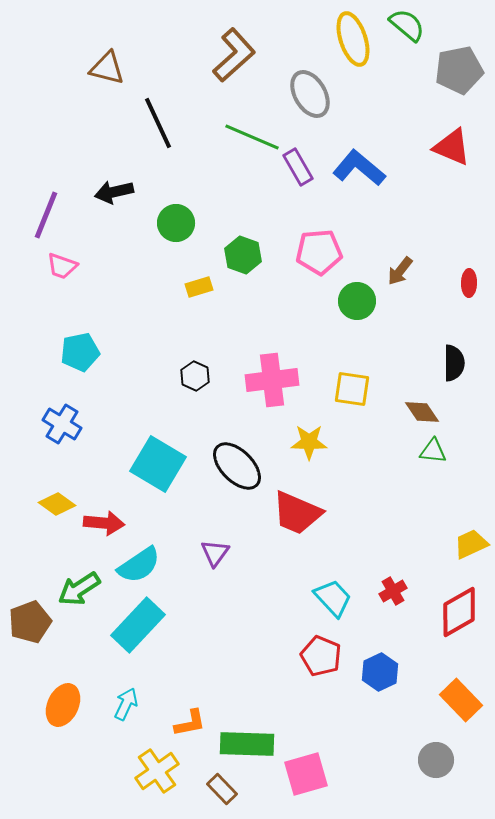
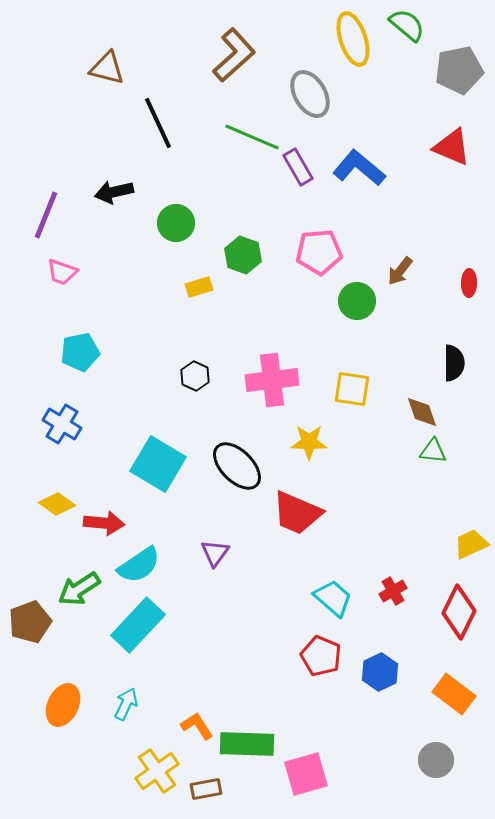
pink trapezoid at (62, 266): moved 6 px down
brown diamond at (422, 412): rotated 15 degrees clockwise
cyan trapezoid at (333, 598): rotated 6 degrees counterclockwise
red diamond at (459, 612): rotated 34 degrees counterclockwise
orange rectangle at (461, 700): moved 7 px left, 6 px up; rotated 9 degrees counterclockwise
orange L-shape at (190, 723): moved 7 px right, 3 px down; rotated 112 degrees counterclockwise
brown rectangle at (222, 789): moved 16 px left; rotated 56 degrees counterclockwise
